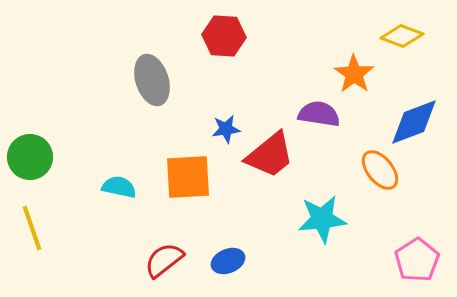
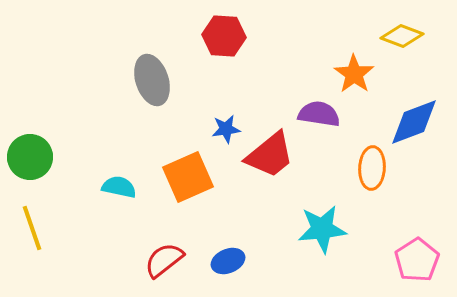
orange ellipse: moved 8 px left, 2 px up; rotated 42 degrees clockwise
orange square: rotated 21 degrees counterclockwise
cyan star: moved 10 px down
